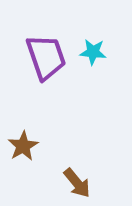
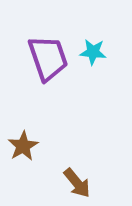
purple trapezoid: moved 2 px right, 1 px down
